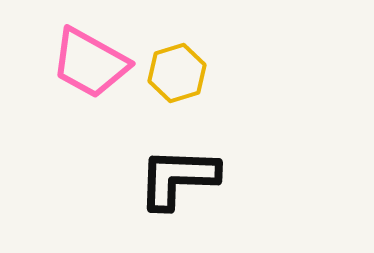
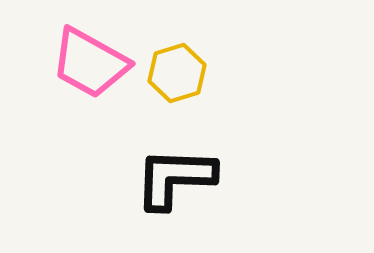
black L-shape: moved 3 px left
